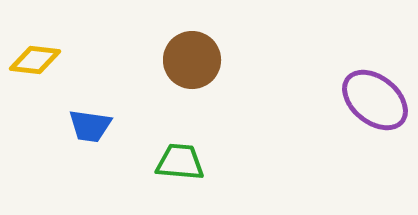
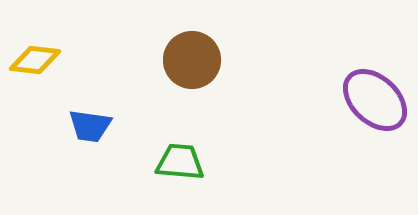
purple ellipse: rotated 4 degrees clockwise
